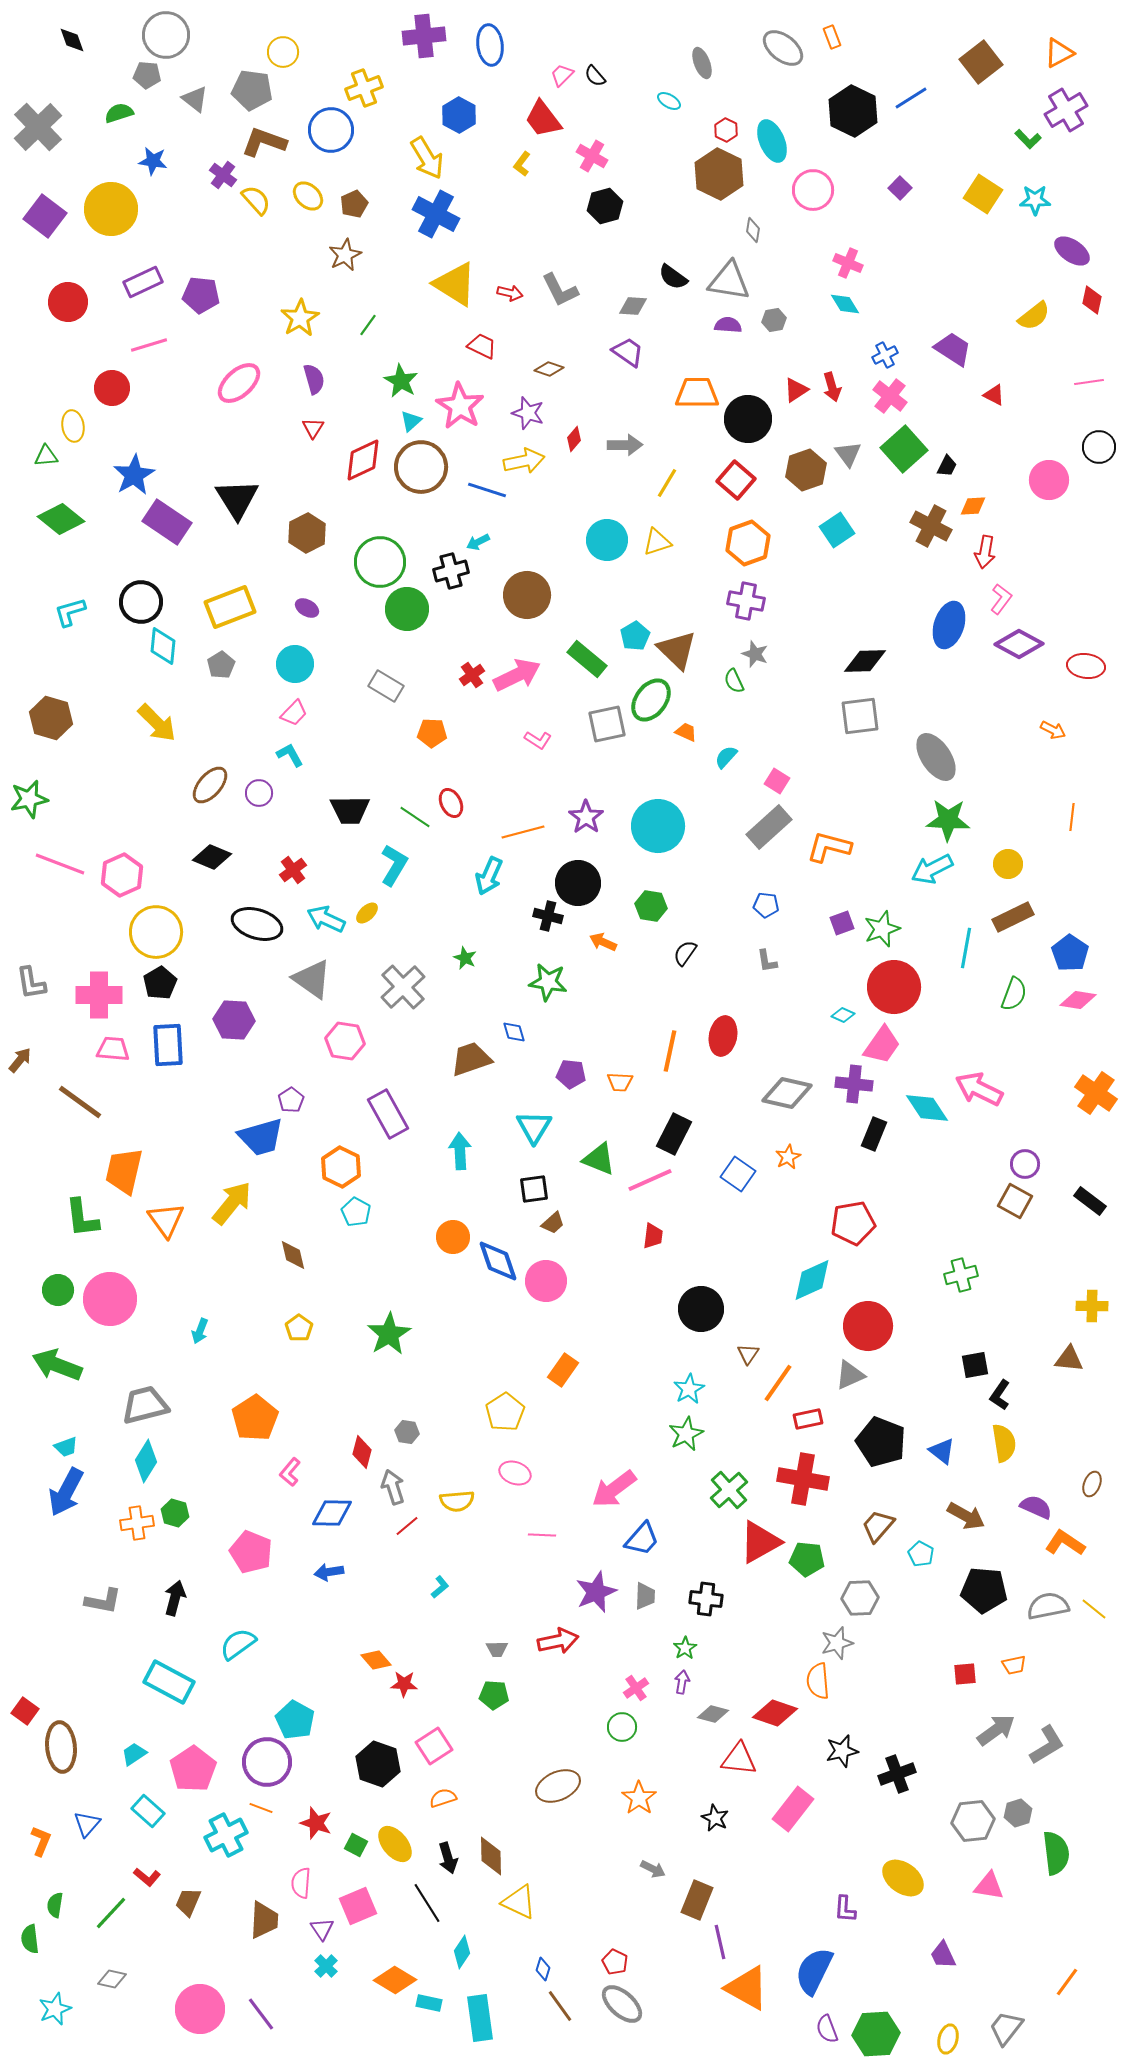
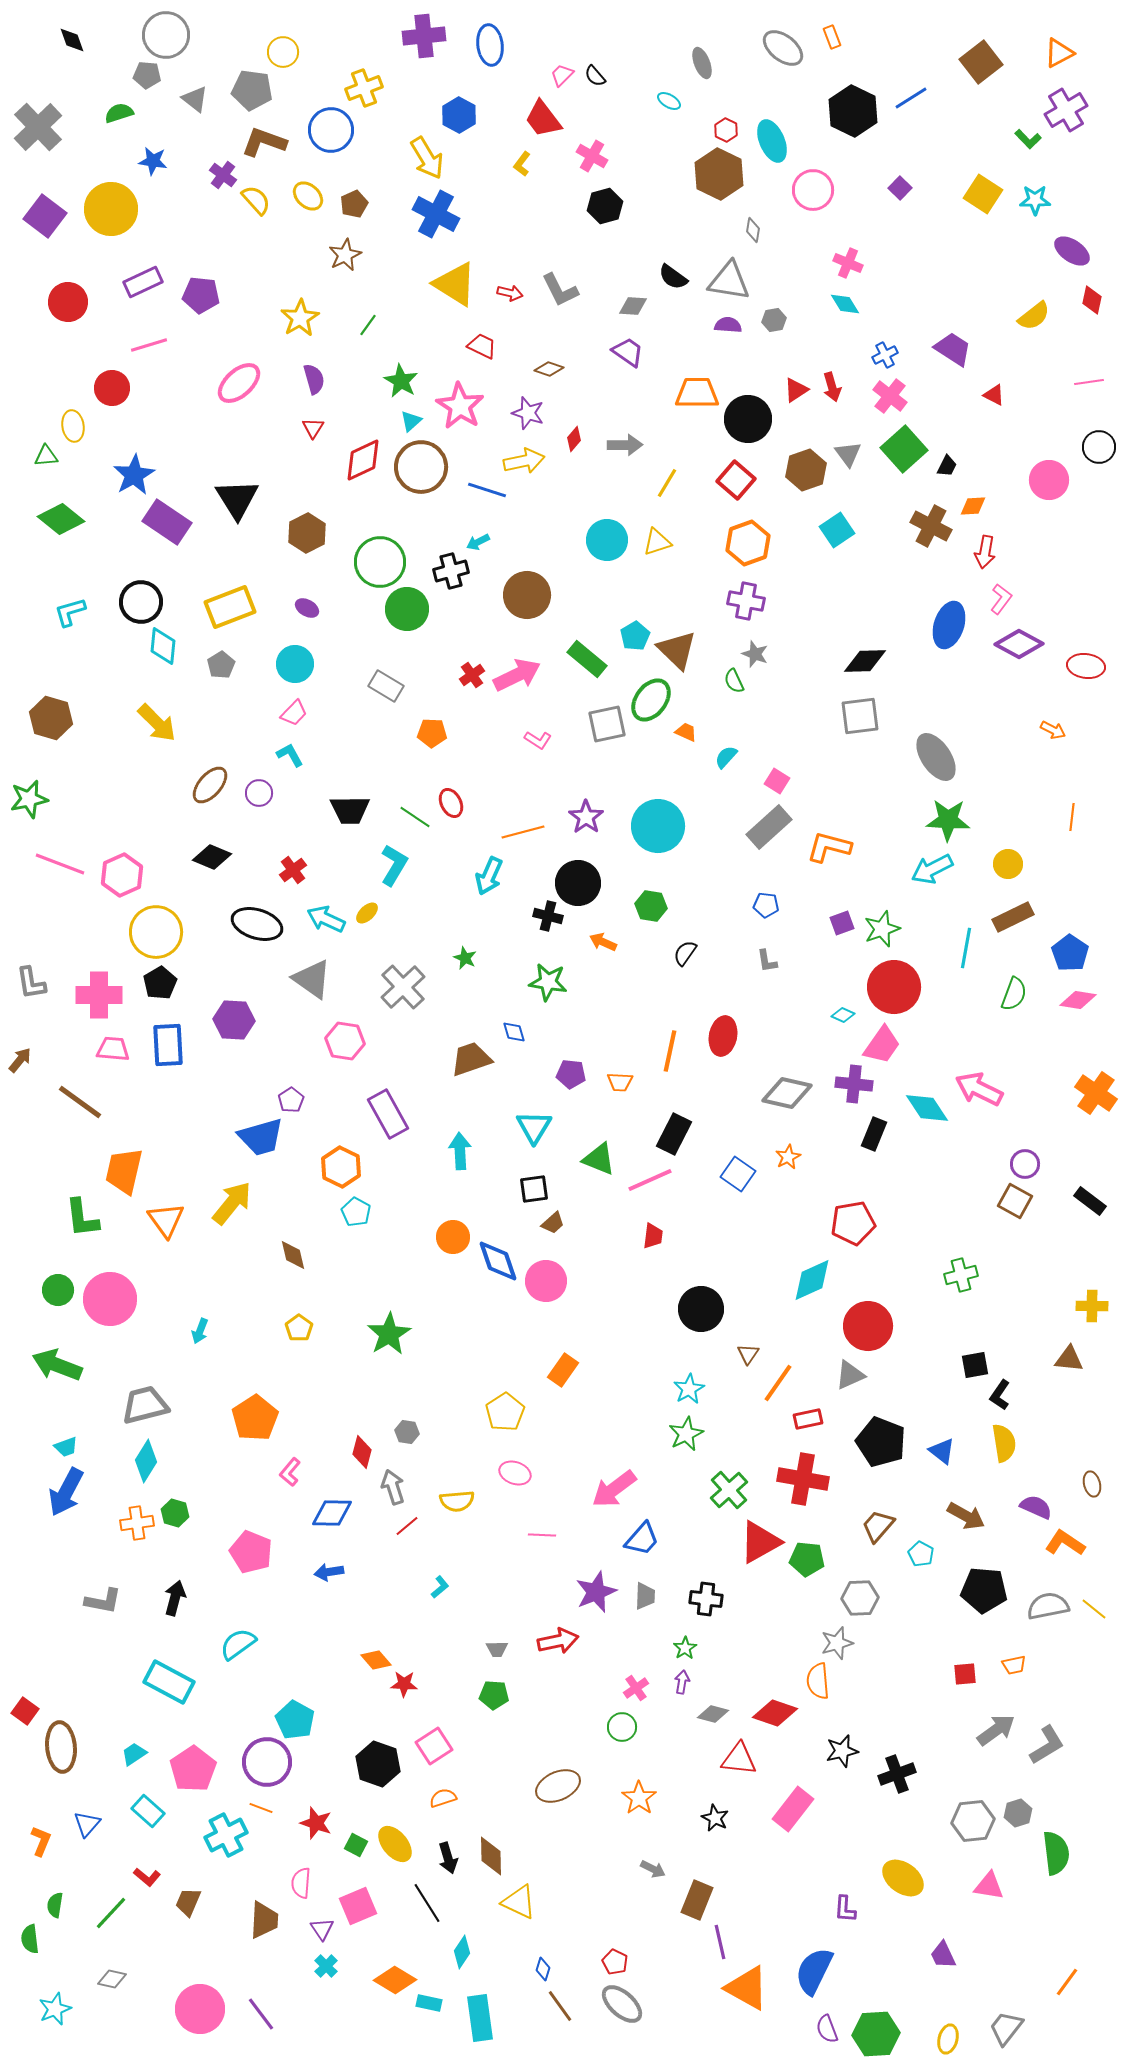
brown ellipse at (1092, 1484): rotated 35 degrees counterclockwise
